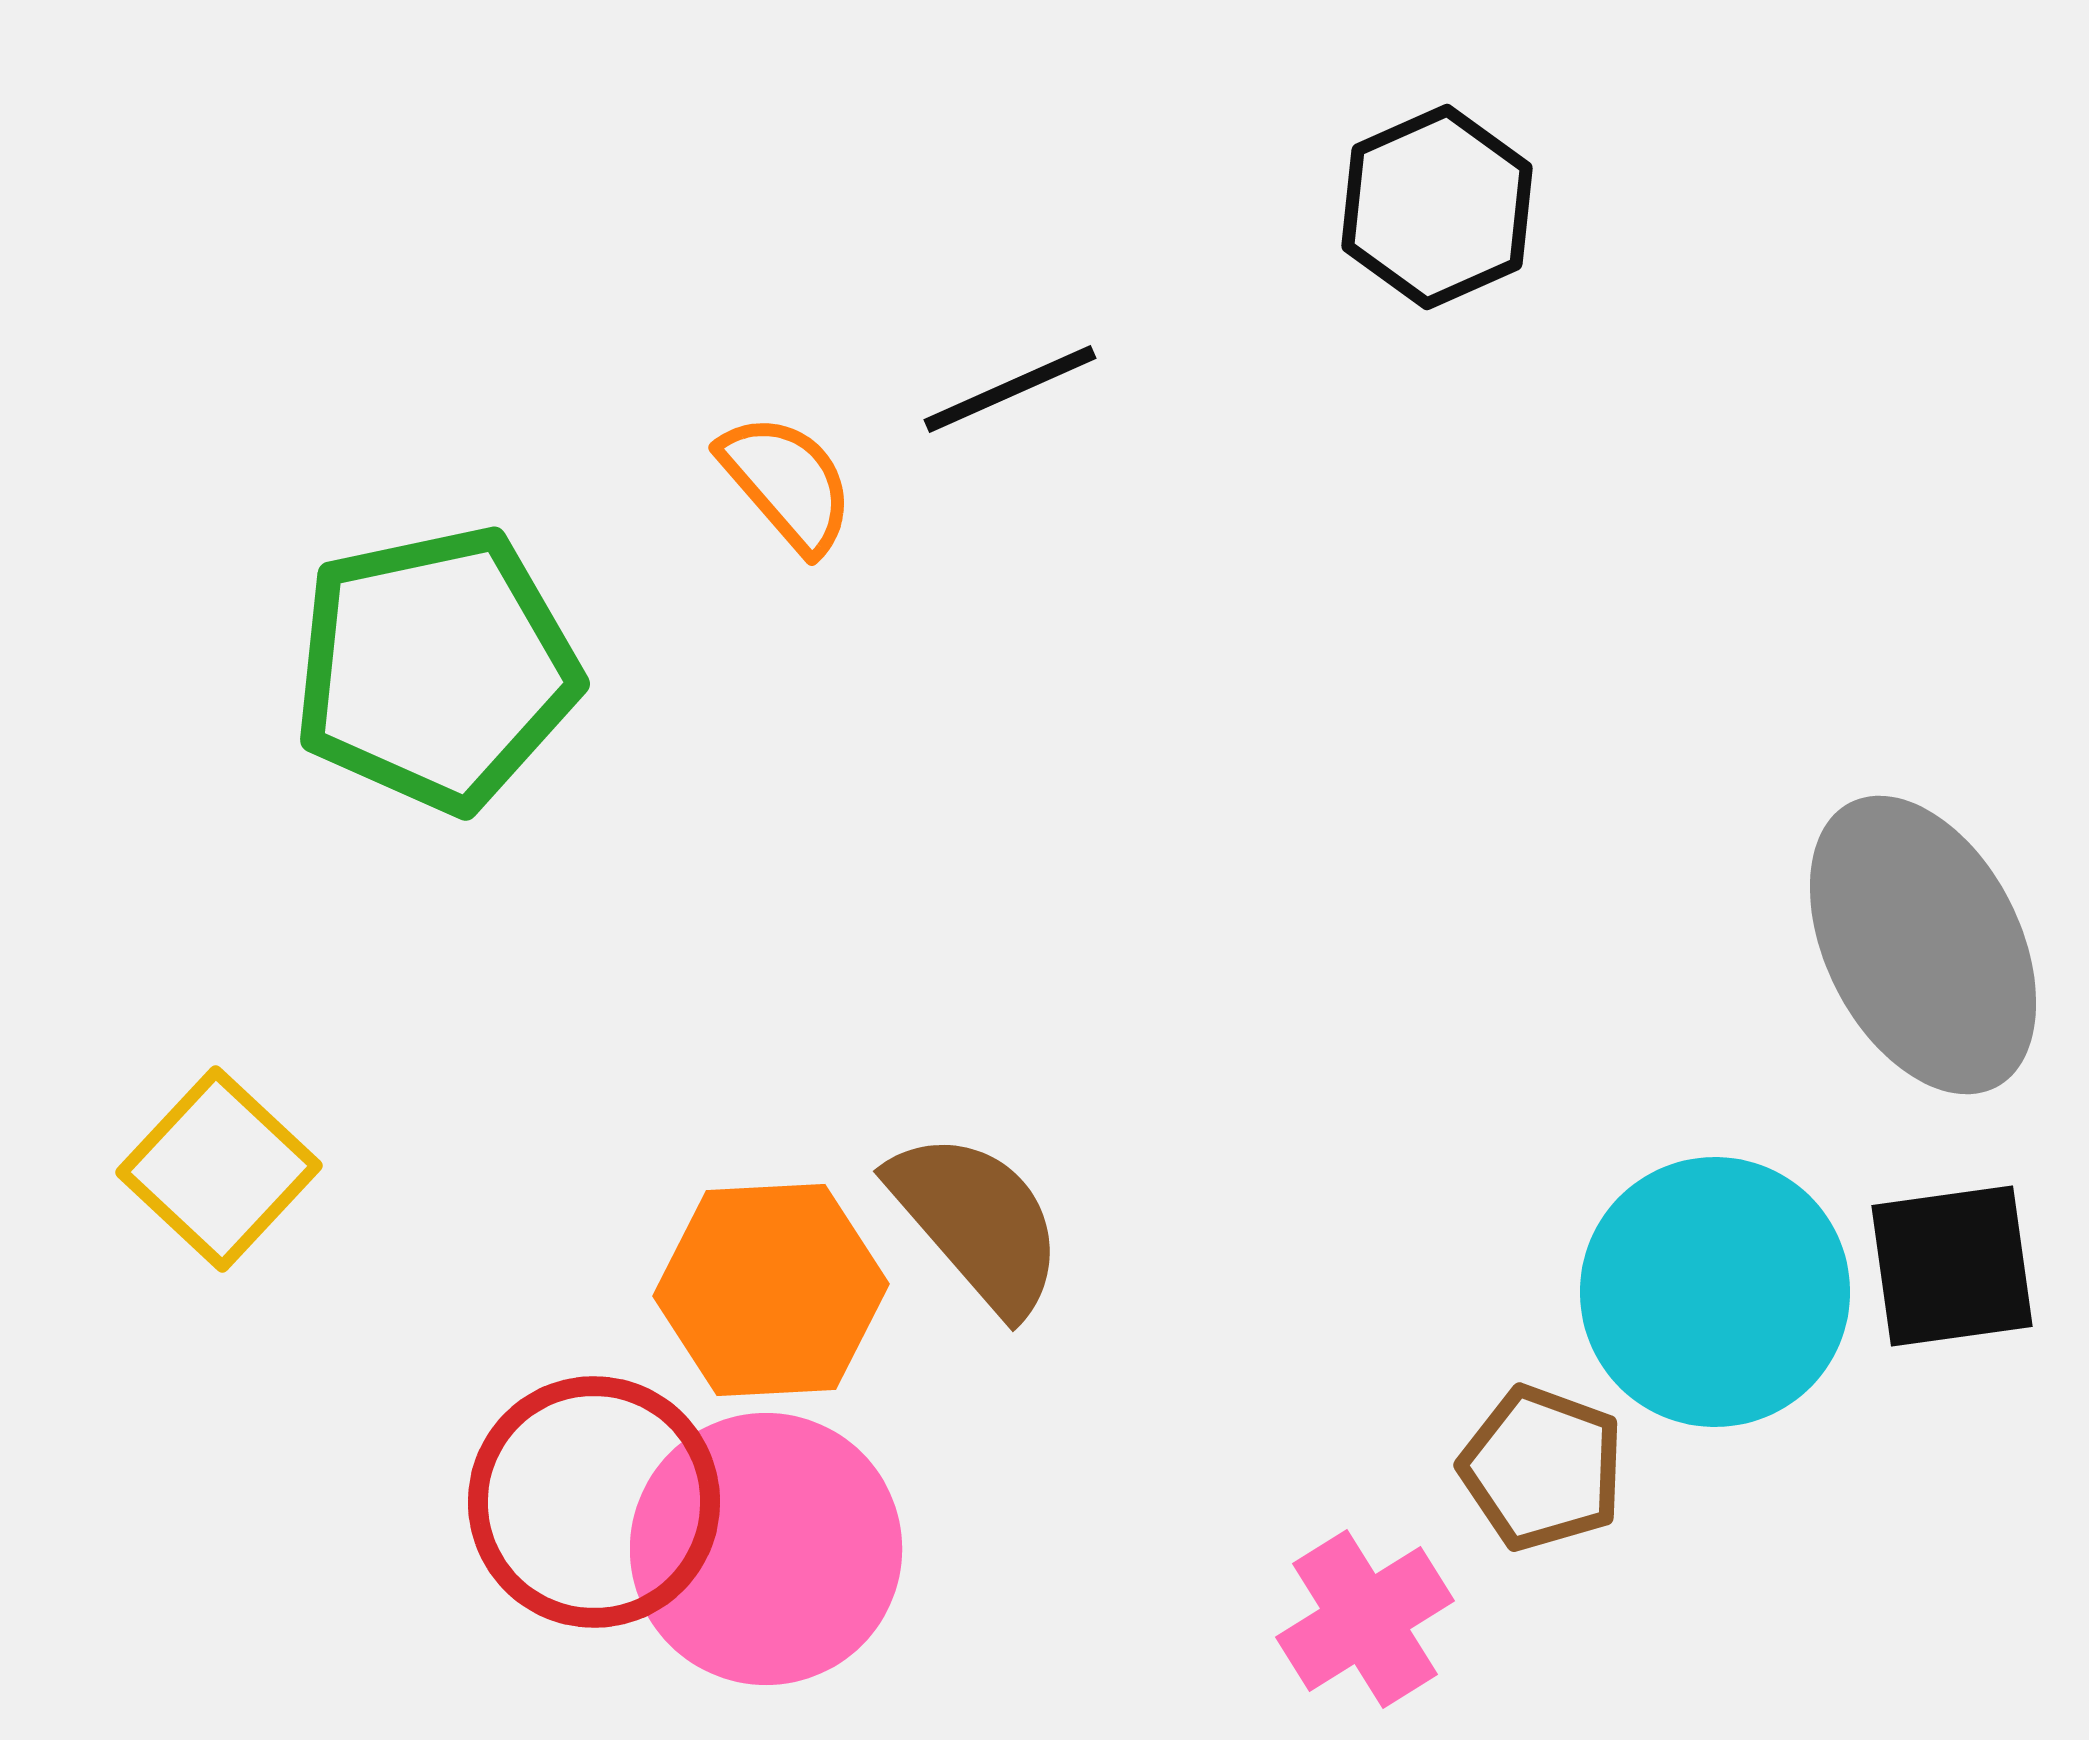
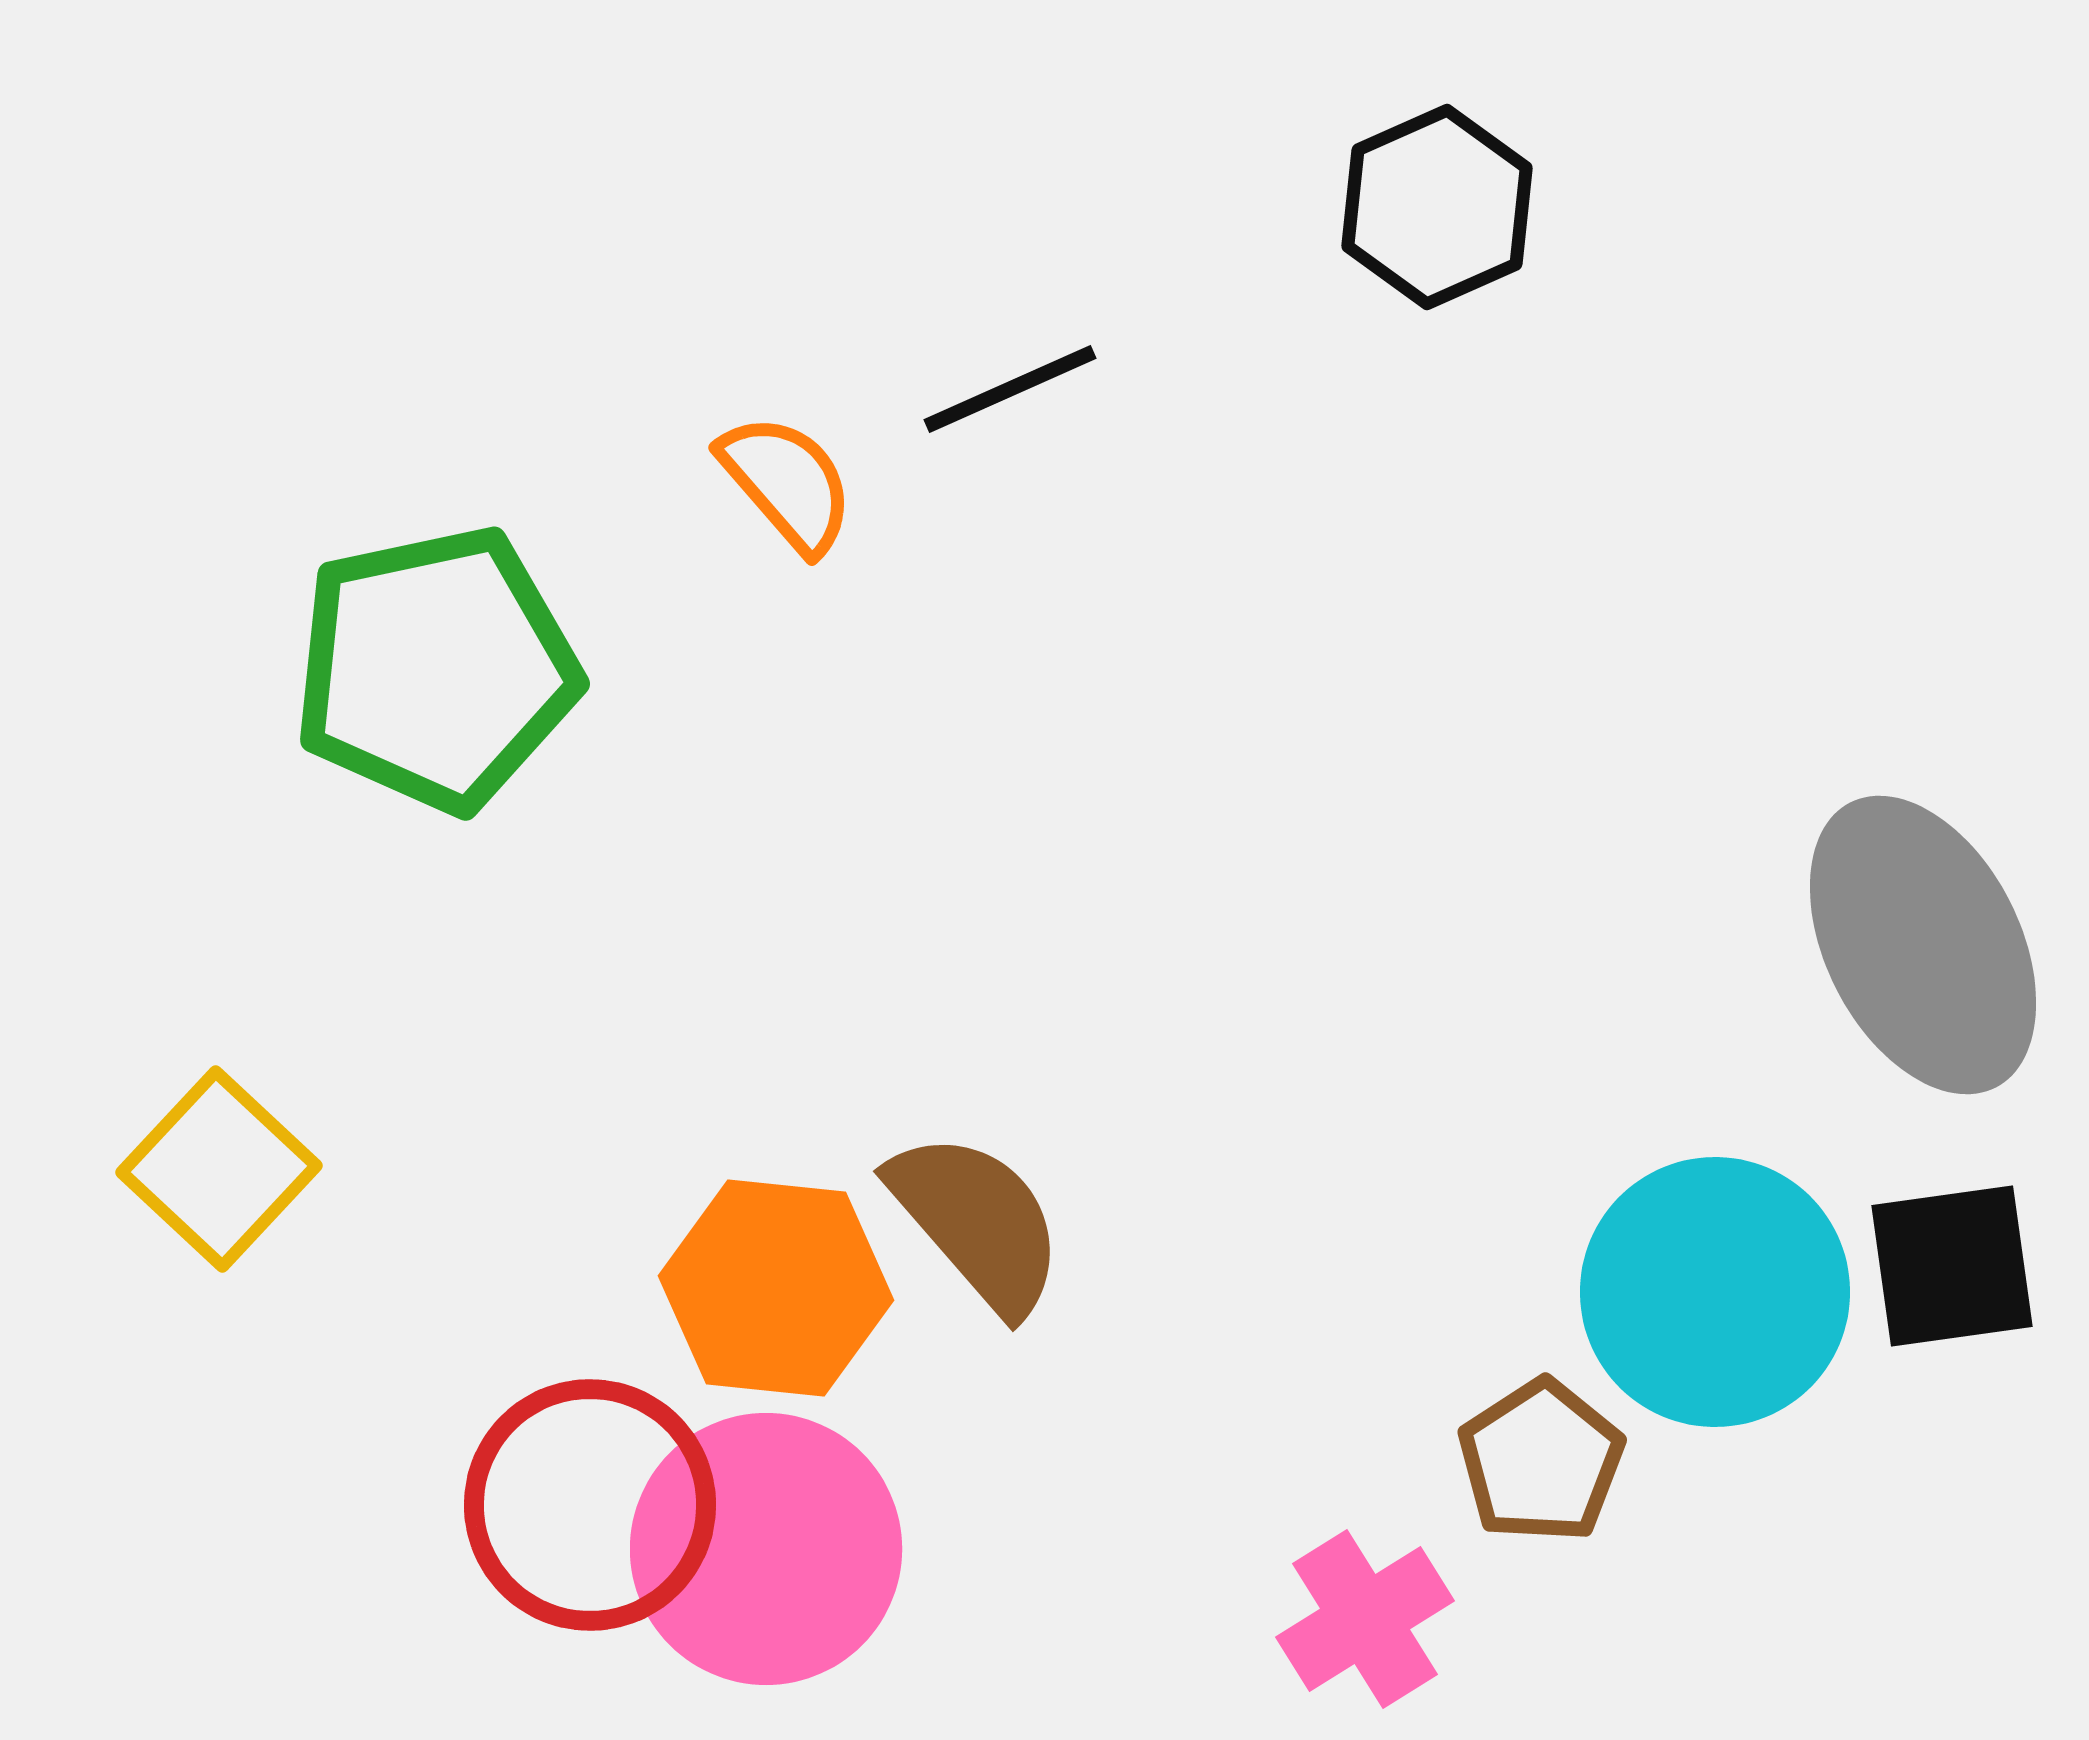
orange hexagon: moved 5 px right, 2 px up; rotated 9 degrees clockwise
brown pentagon: moved 1 px left, 7 px up; rotated 19 degrees clockwise
red circle: moved 4 px left, 3 px down
